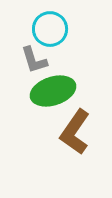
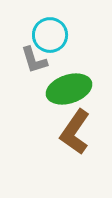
cyan circle: moved 6 px down
green ellipse: moved 16 px right, 2 px up
